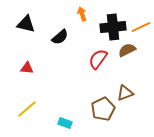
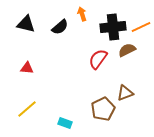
black semicircle: moved 10 px up
